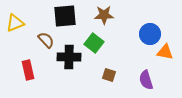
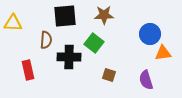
yellow triangle: moved 2 px left; rotated 24 degrees clockwise
brown semicircle: rotated 48 degrees clockwise
orange triangle: moved 2 px left, 1 px down; rotated 18 degrees counterclockwise
